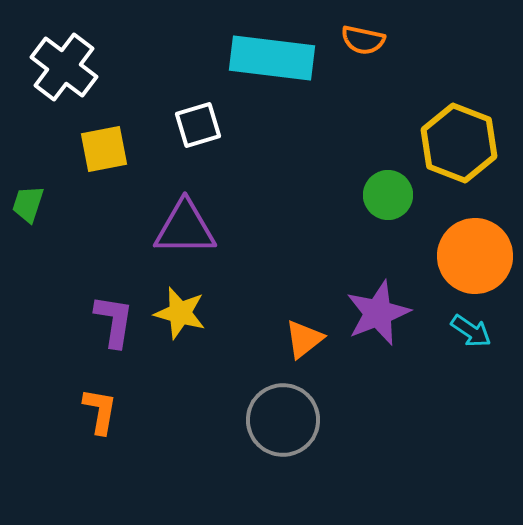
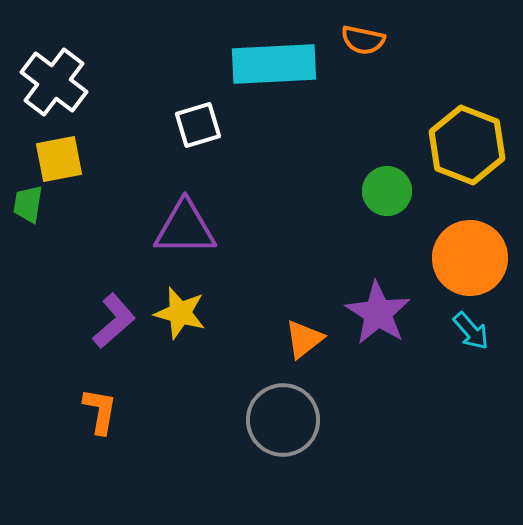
cyan rectangle: moved 2 px right, 6 px down; rotated 10 degrees counterclockwise
white cross: moved 10 px left, 15 px down
yellow hexagon: moved 8 px right, 2 px down
yellow square: moved 45 px left, 10 px down
green circle: moved 1 px left, 4 px up
green trapezoid: rotated 9 degrees counterclockwise
orange circle: moved 5 px left, 2 px down
purple star: rotated 18 degrees counterclockwise
purple L-shape: rotated 40 degrees clockwise
cyan arrow: rotated 15 degrees clockwise
